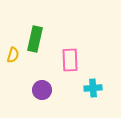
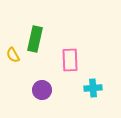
yellow semicircle: rotated 133 degrees clockwise
